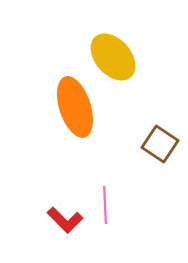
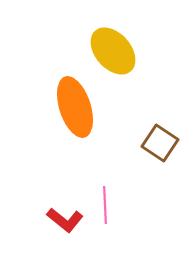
yellow ellipse: moved 6 px up
brown square: moved 1 px up
red L-shape: rotated 6 degrees counterclockwise
